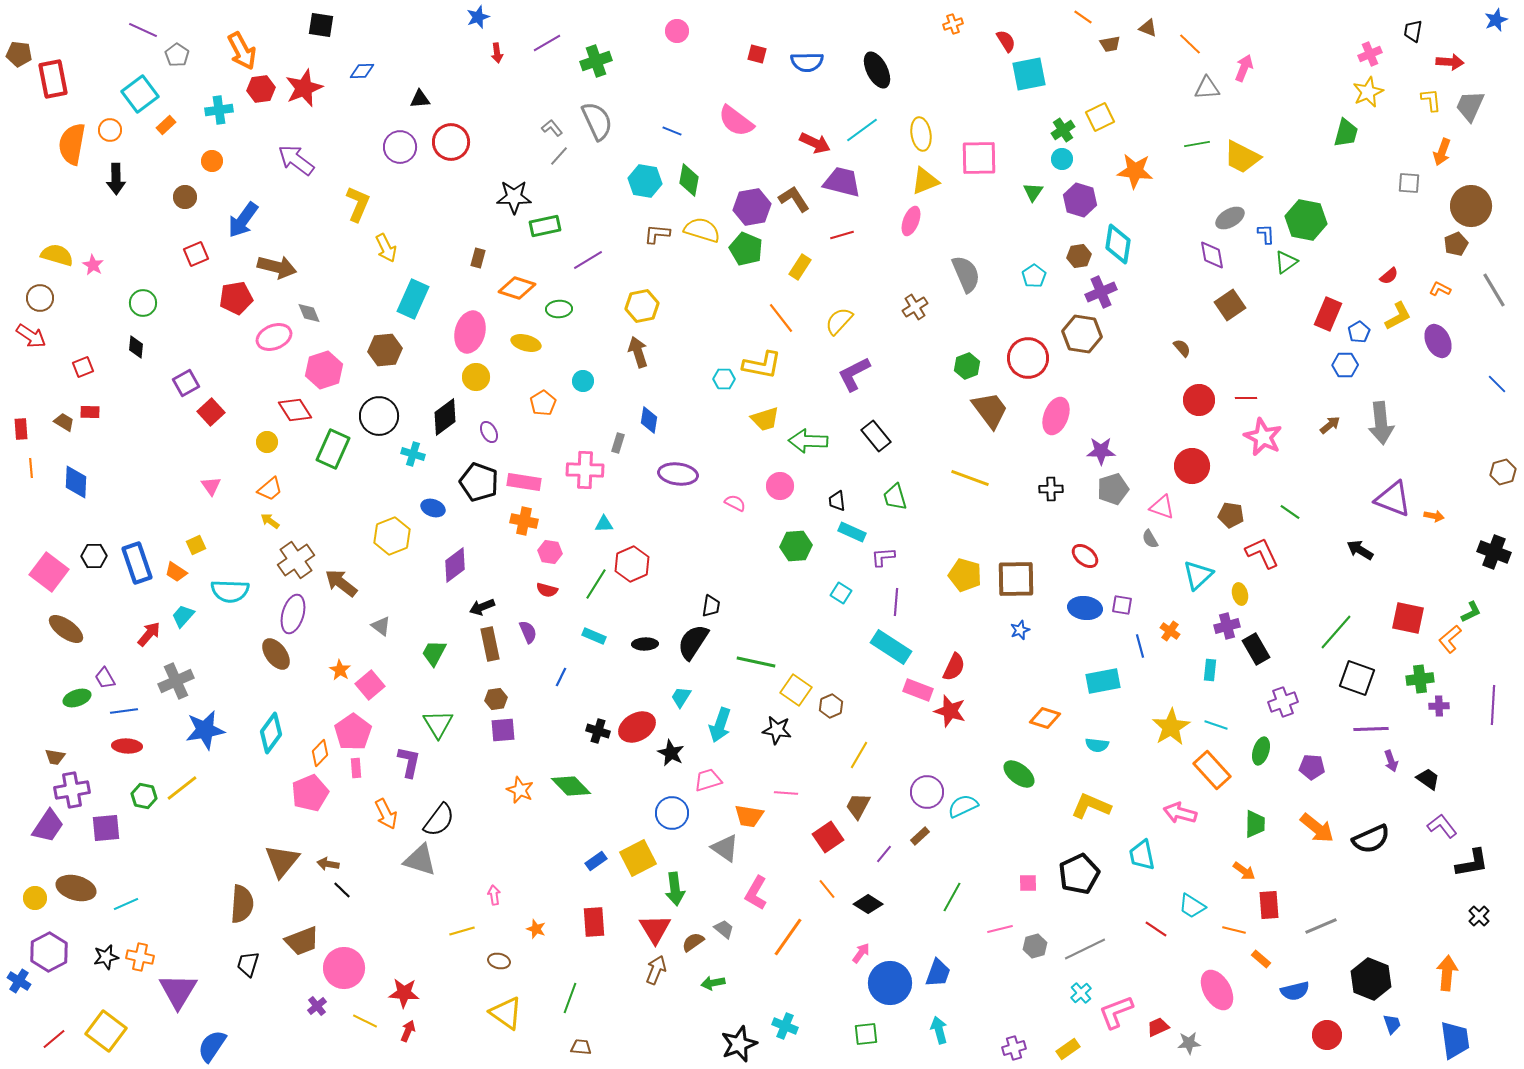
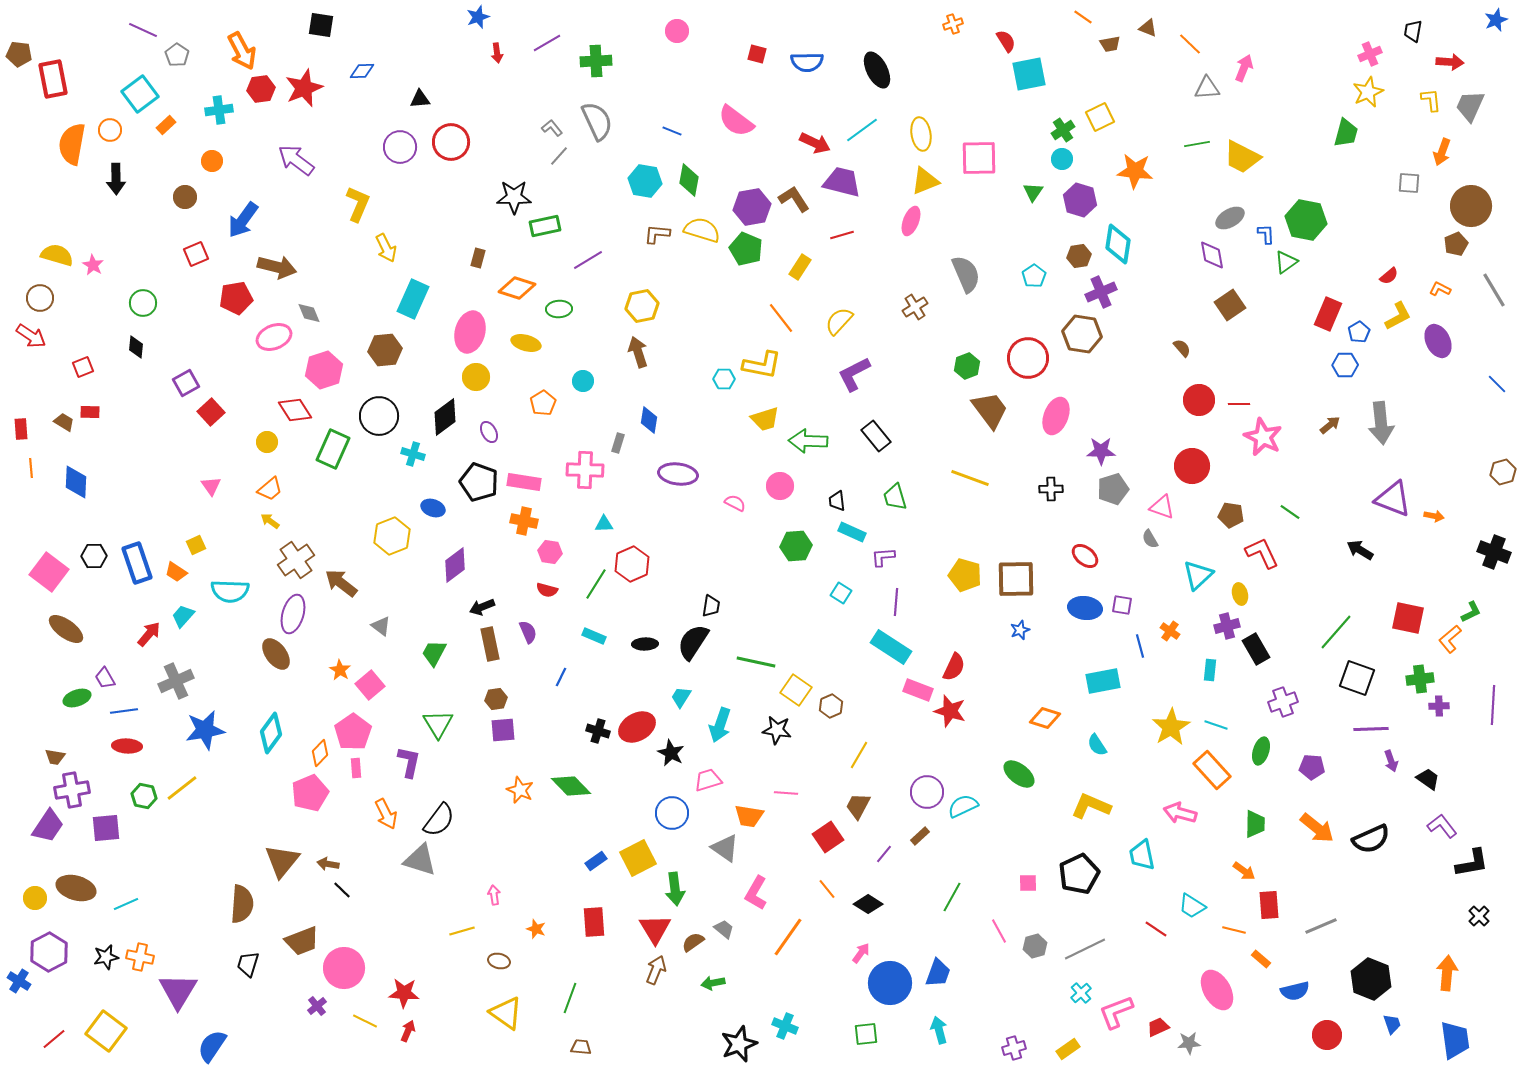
green cross at (596, 61): rotated 16 degrees clockwise
red line at (1246, 398): moved 7 px left, 6 px down
cyan semicircle at (1097, 745): rotated 50 degrees clockwise
pink line at (1000, 929): moved 1 px left, 2 px down; rotated 75 degrees clockwise
